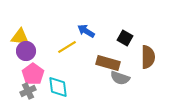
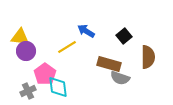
black square: moved 1 px left, 2 px up; rotated 21 degrees clockwise
brown rectangle: moved 1 px right, 1 px down
pink pentagon: moved 12 px right
